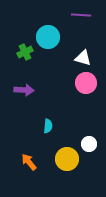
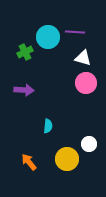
purple line: moved 6 px left, 17 px down
